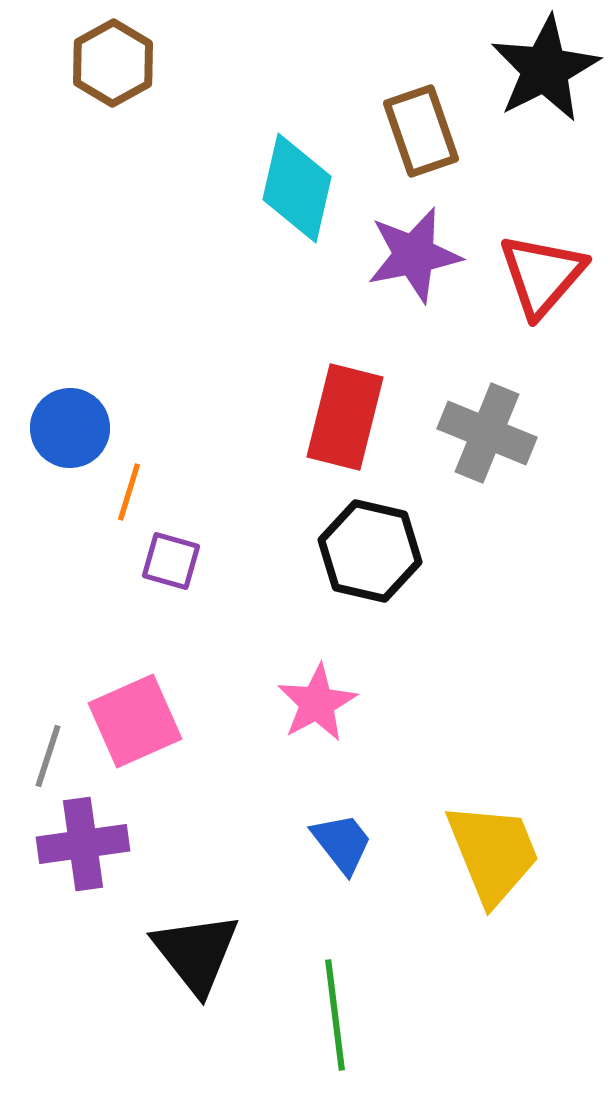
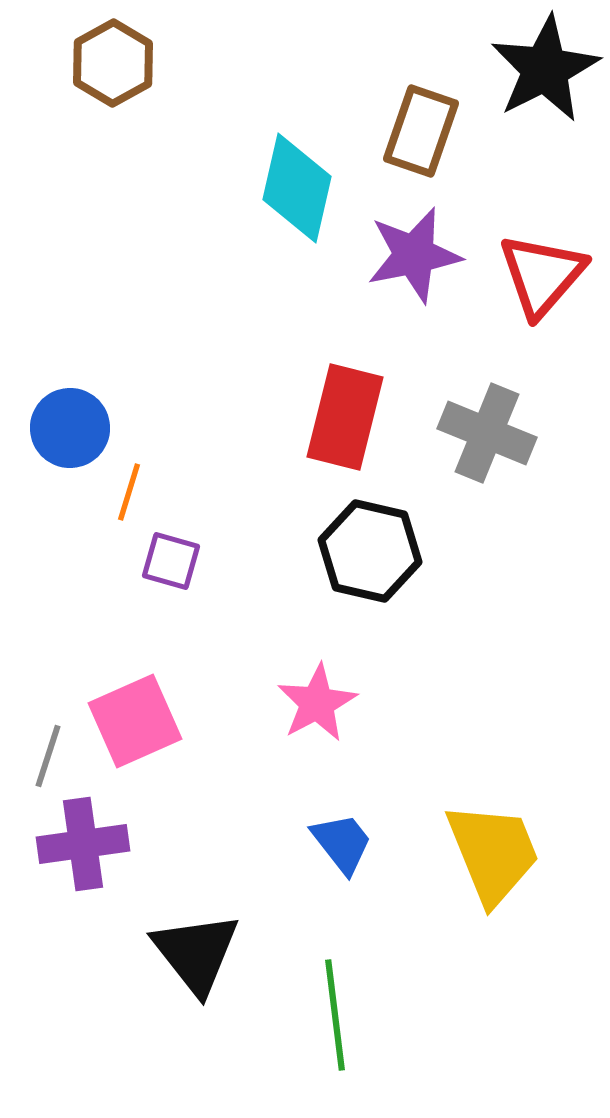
brown rectangle: rotated 38 degrees clockwise
